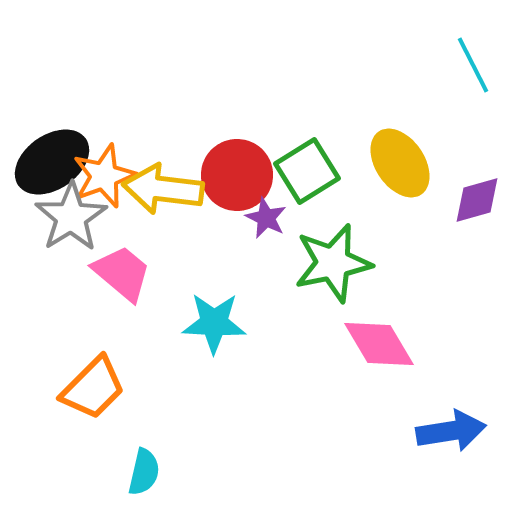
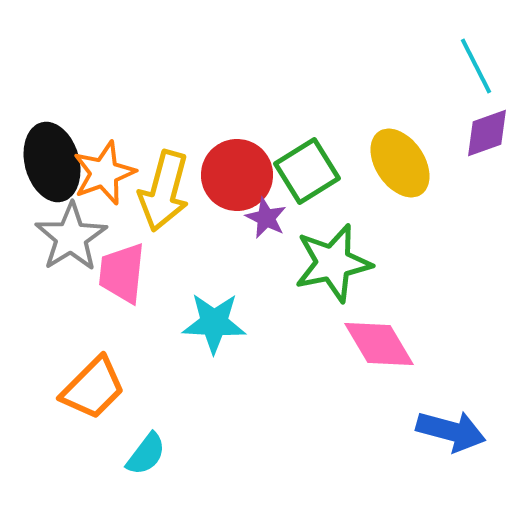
cyan line: moved 3 px right, 1 px down
black ellipse: rotated 70 degrees counterclockwise
orange star: moved 3 px up
yellow arrow: moved 1 px right, 2 px down; rotated 82 degrees counterclockwise
purple diamond: moved 10 px right, 67 px up; rotated 4 degrees counterclockwise
gray star: moved 20 px down
pink trapezoid: rotated 124 degrees counterclockwise
blue arrow: rotated 24 degrees clockwise
cyan semicircle: moved 2 px right, 18 px up; rotated 24 degrees clockwise
